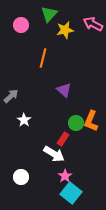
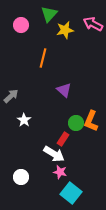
pink star: moved 5 px left, 4 px up; rotated 24 degrees counterclockwise
